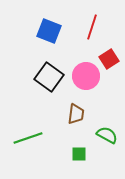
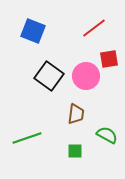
red line: moved 2 px right, 1 px down; rotated 35 degrees clockwise
blue square: moved 16 px left
red square: rotated 24 degrees clockwise
black square: moved 1 px up
green line: moved 1 px left
green square: moved 4 px left, 3 px up
